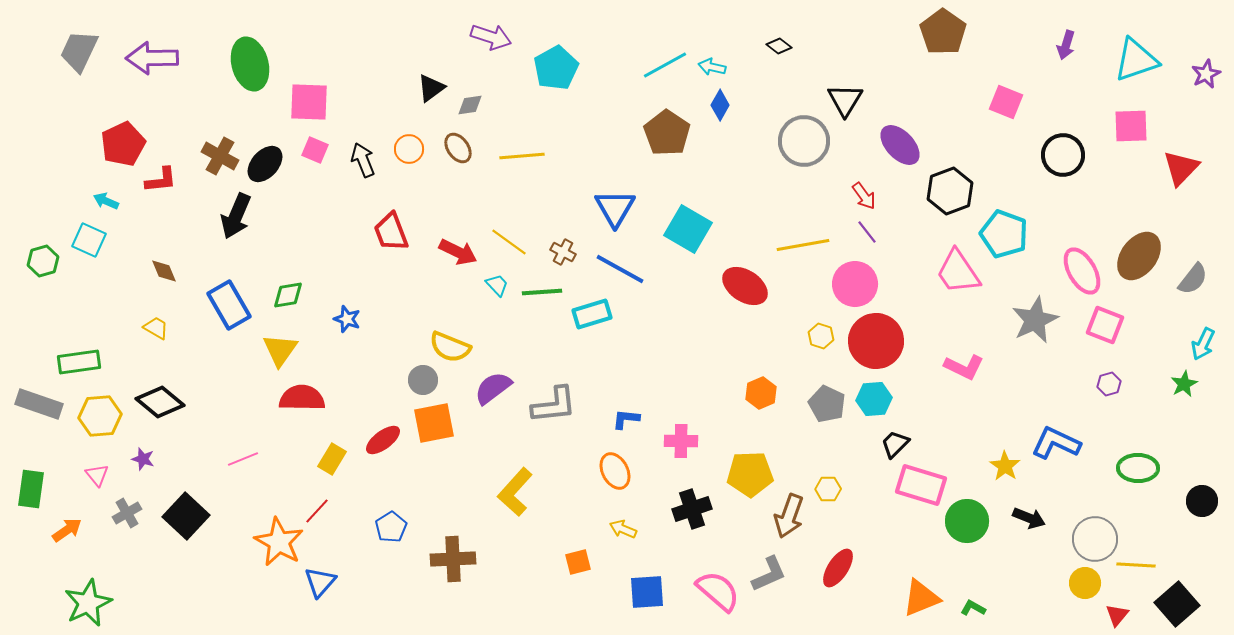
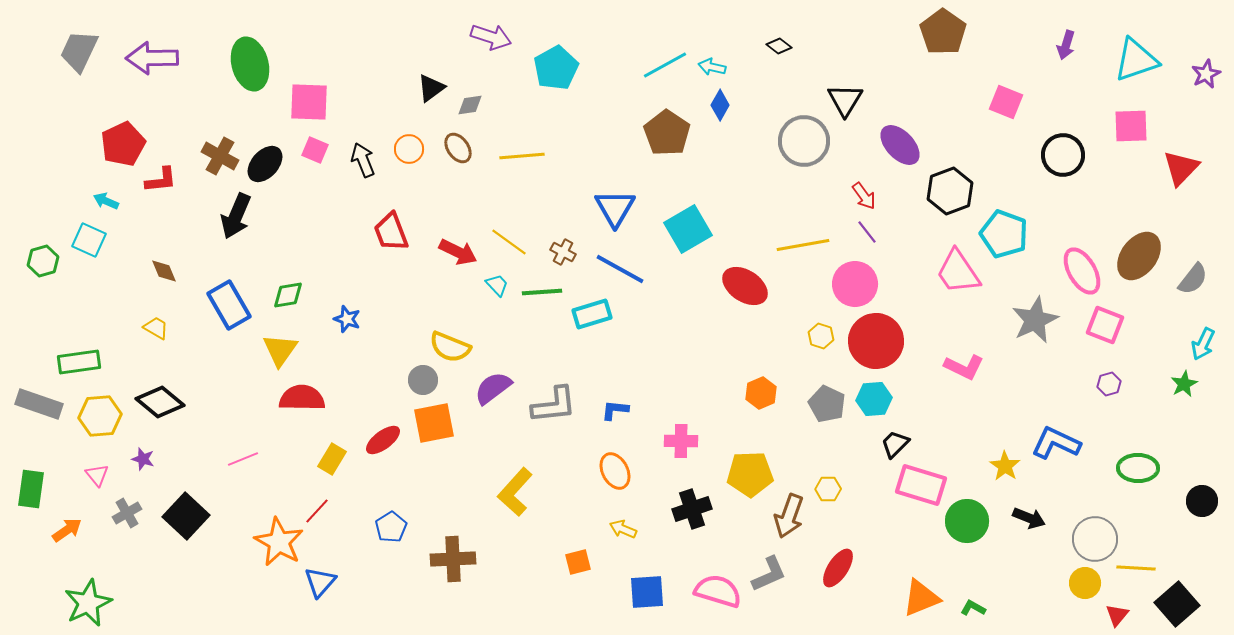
cyan square at (688, 229): rotated 30 degrees clockwise
blue L-shape at (626, 419): moved 11 px left, 9 px up
yellow line at (1136, 565): moved 3 px down
pink semicircle at (718, 591): rotated 24 degrees counterclockwise
